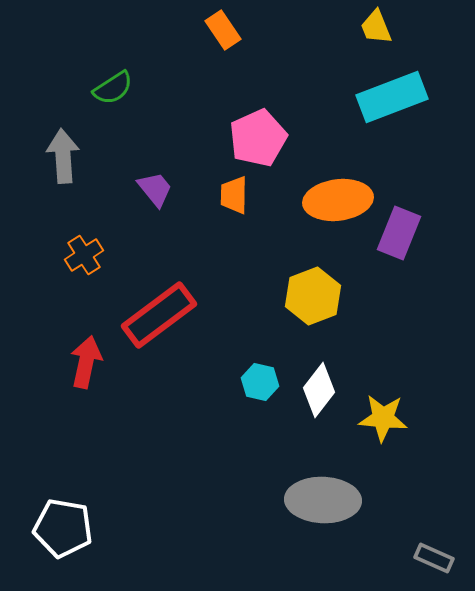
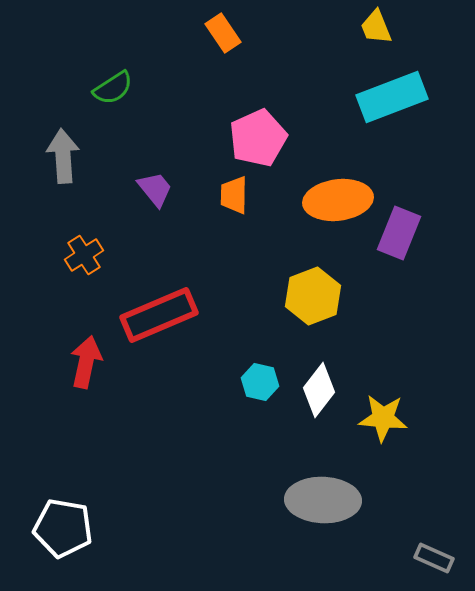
orange rectangle: moved 3 px down
red rectangle: rotated 14 degrees clockwise
